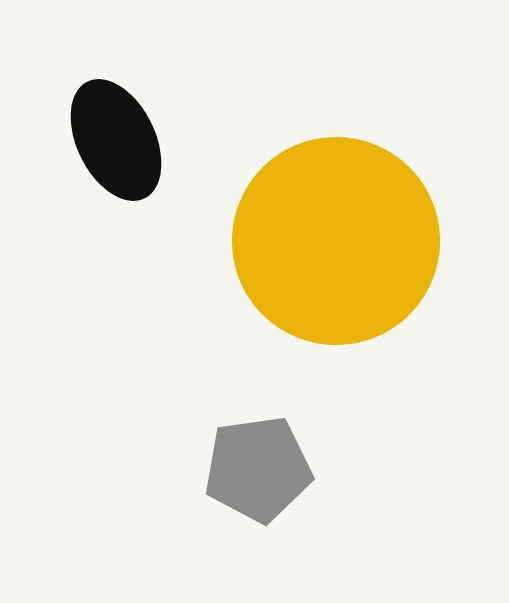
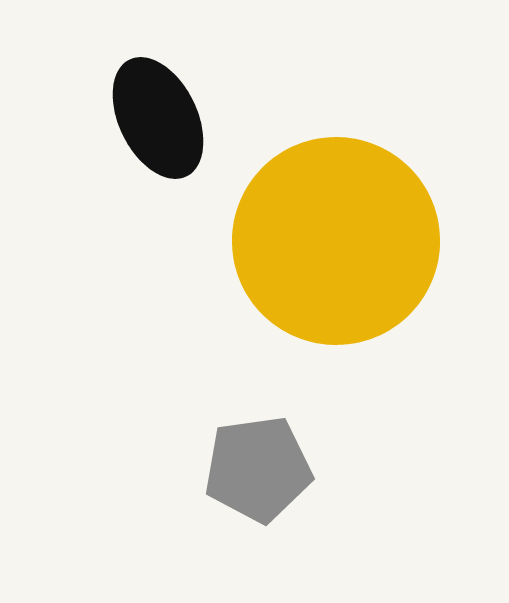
black ellipse: moved 42 px right, 22 px up
